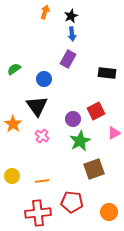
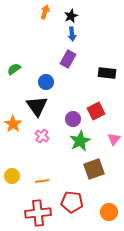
blue circle: moved 2 px right, 3 px down
pink triangle: moved 6 px down; rotated 24 degrees counterclockwise
